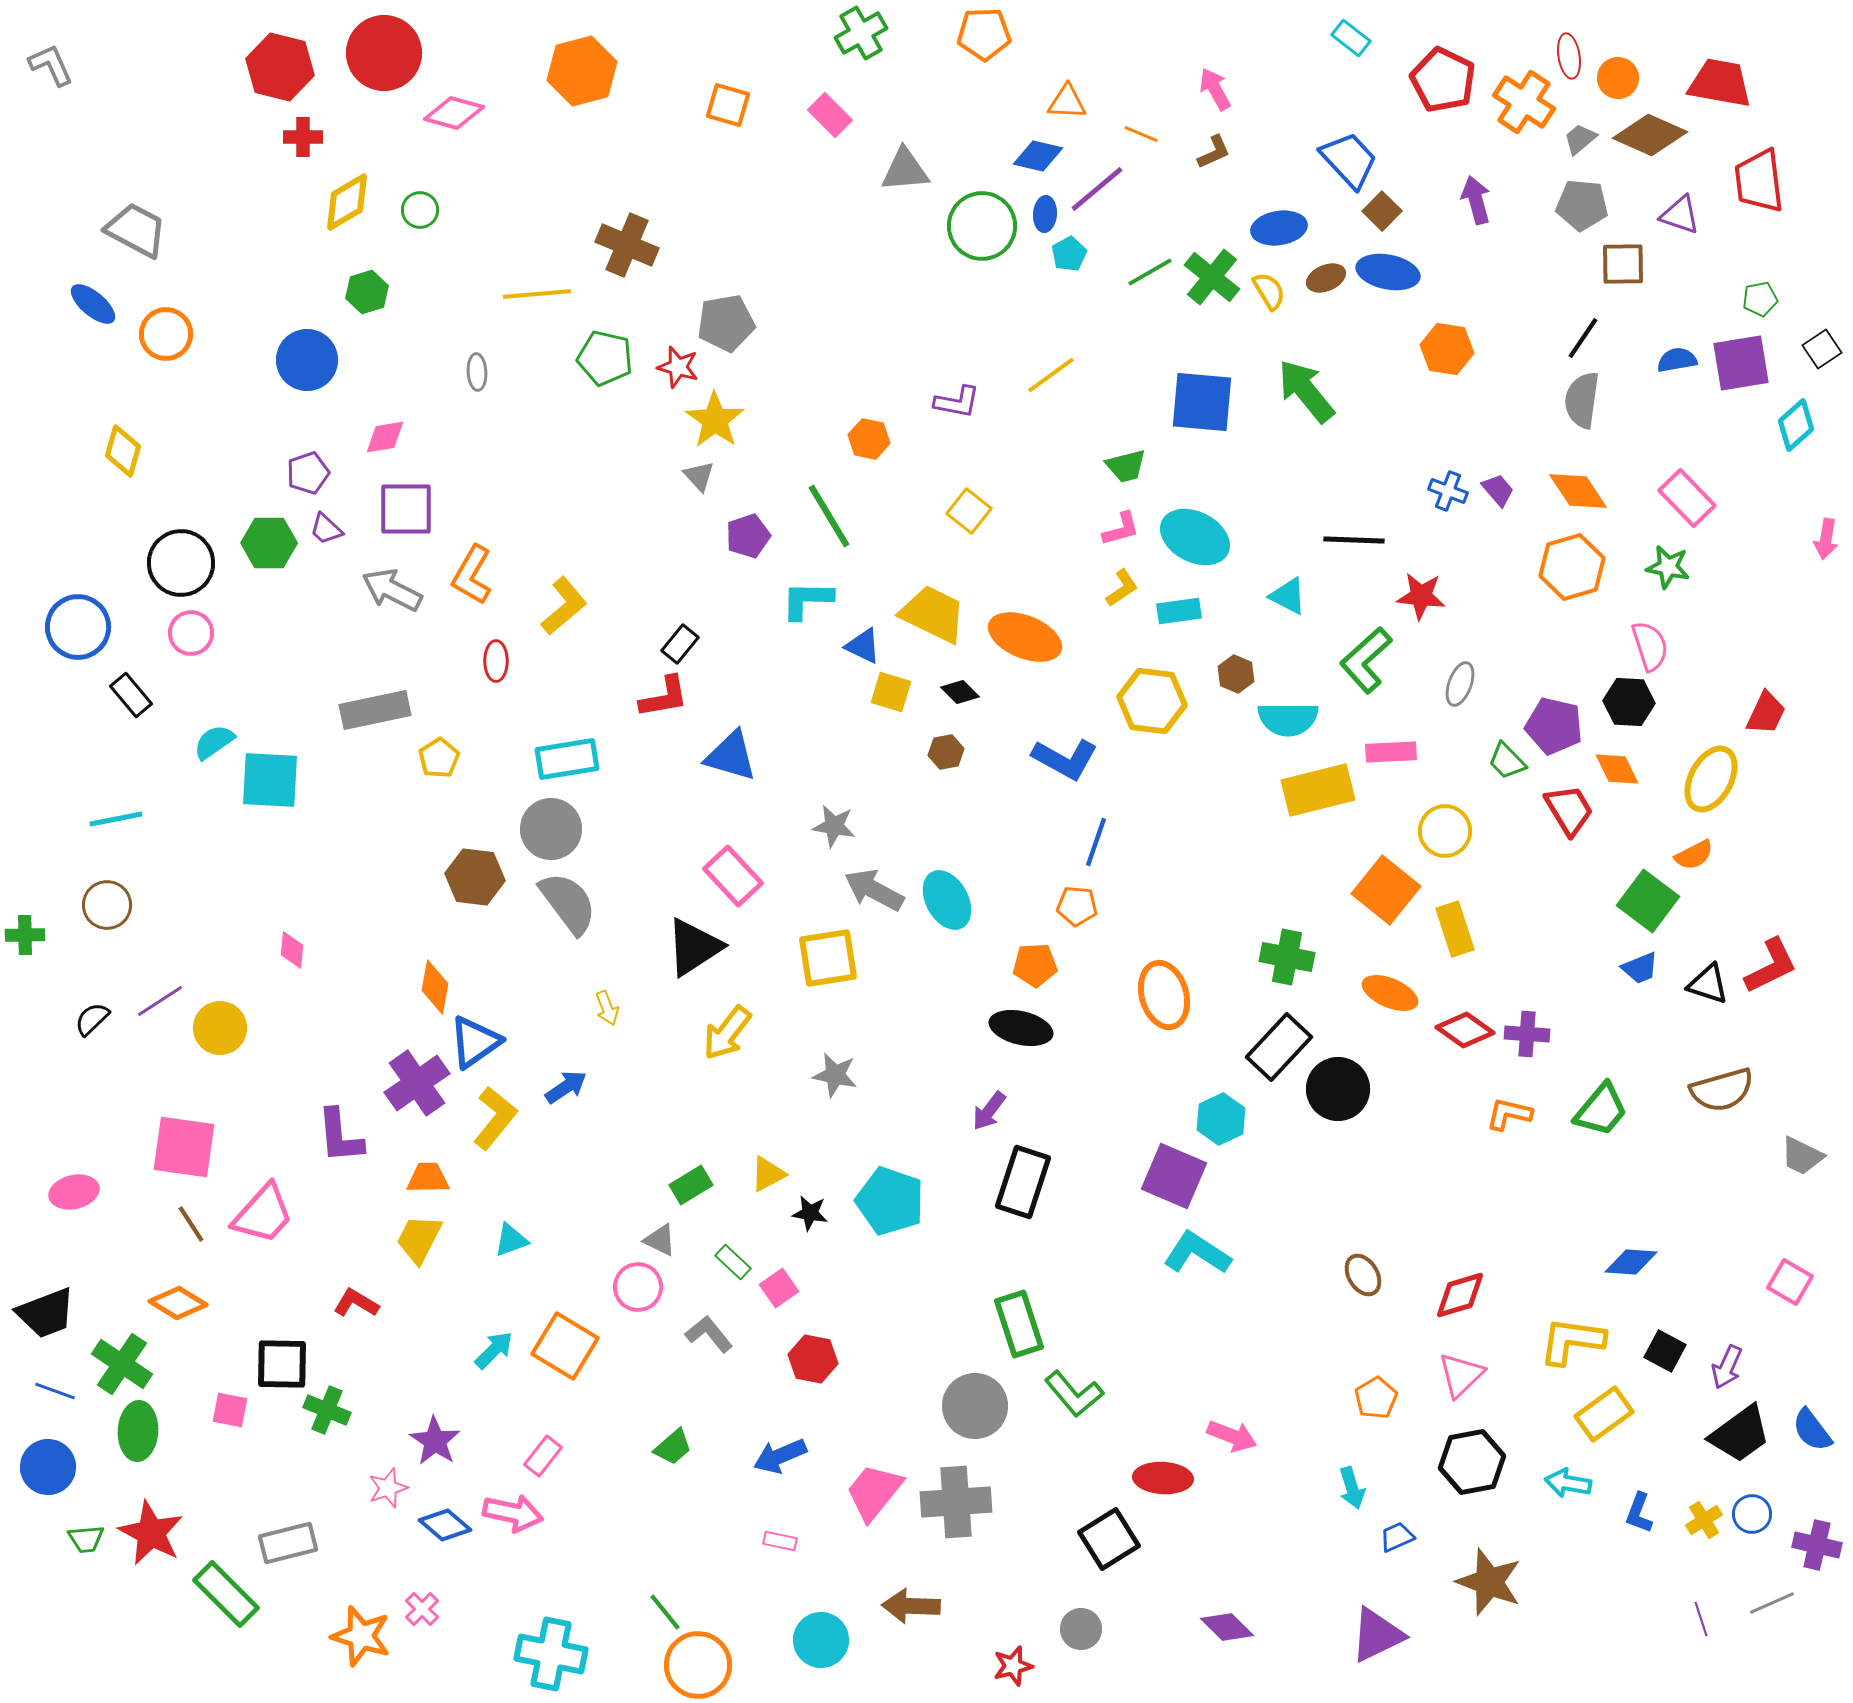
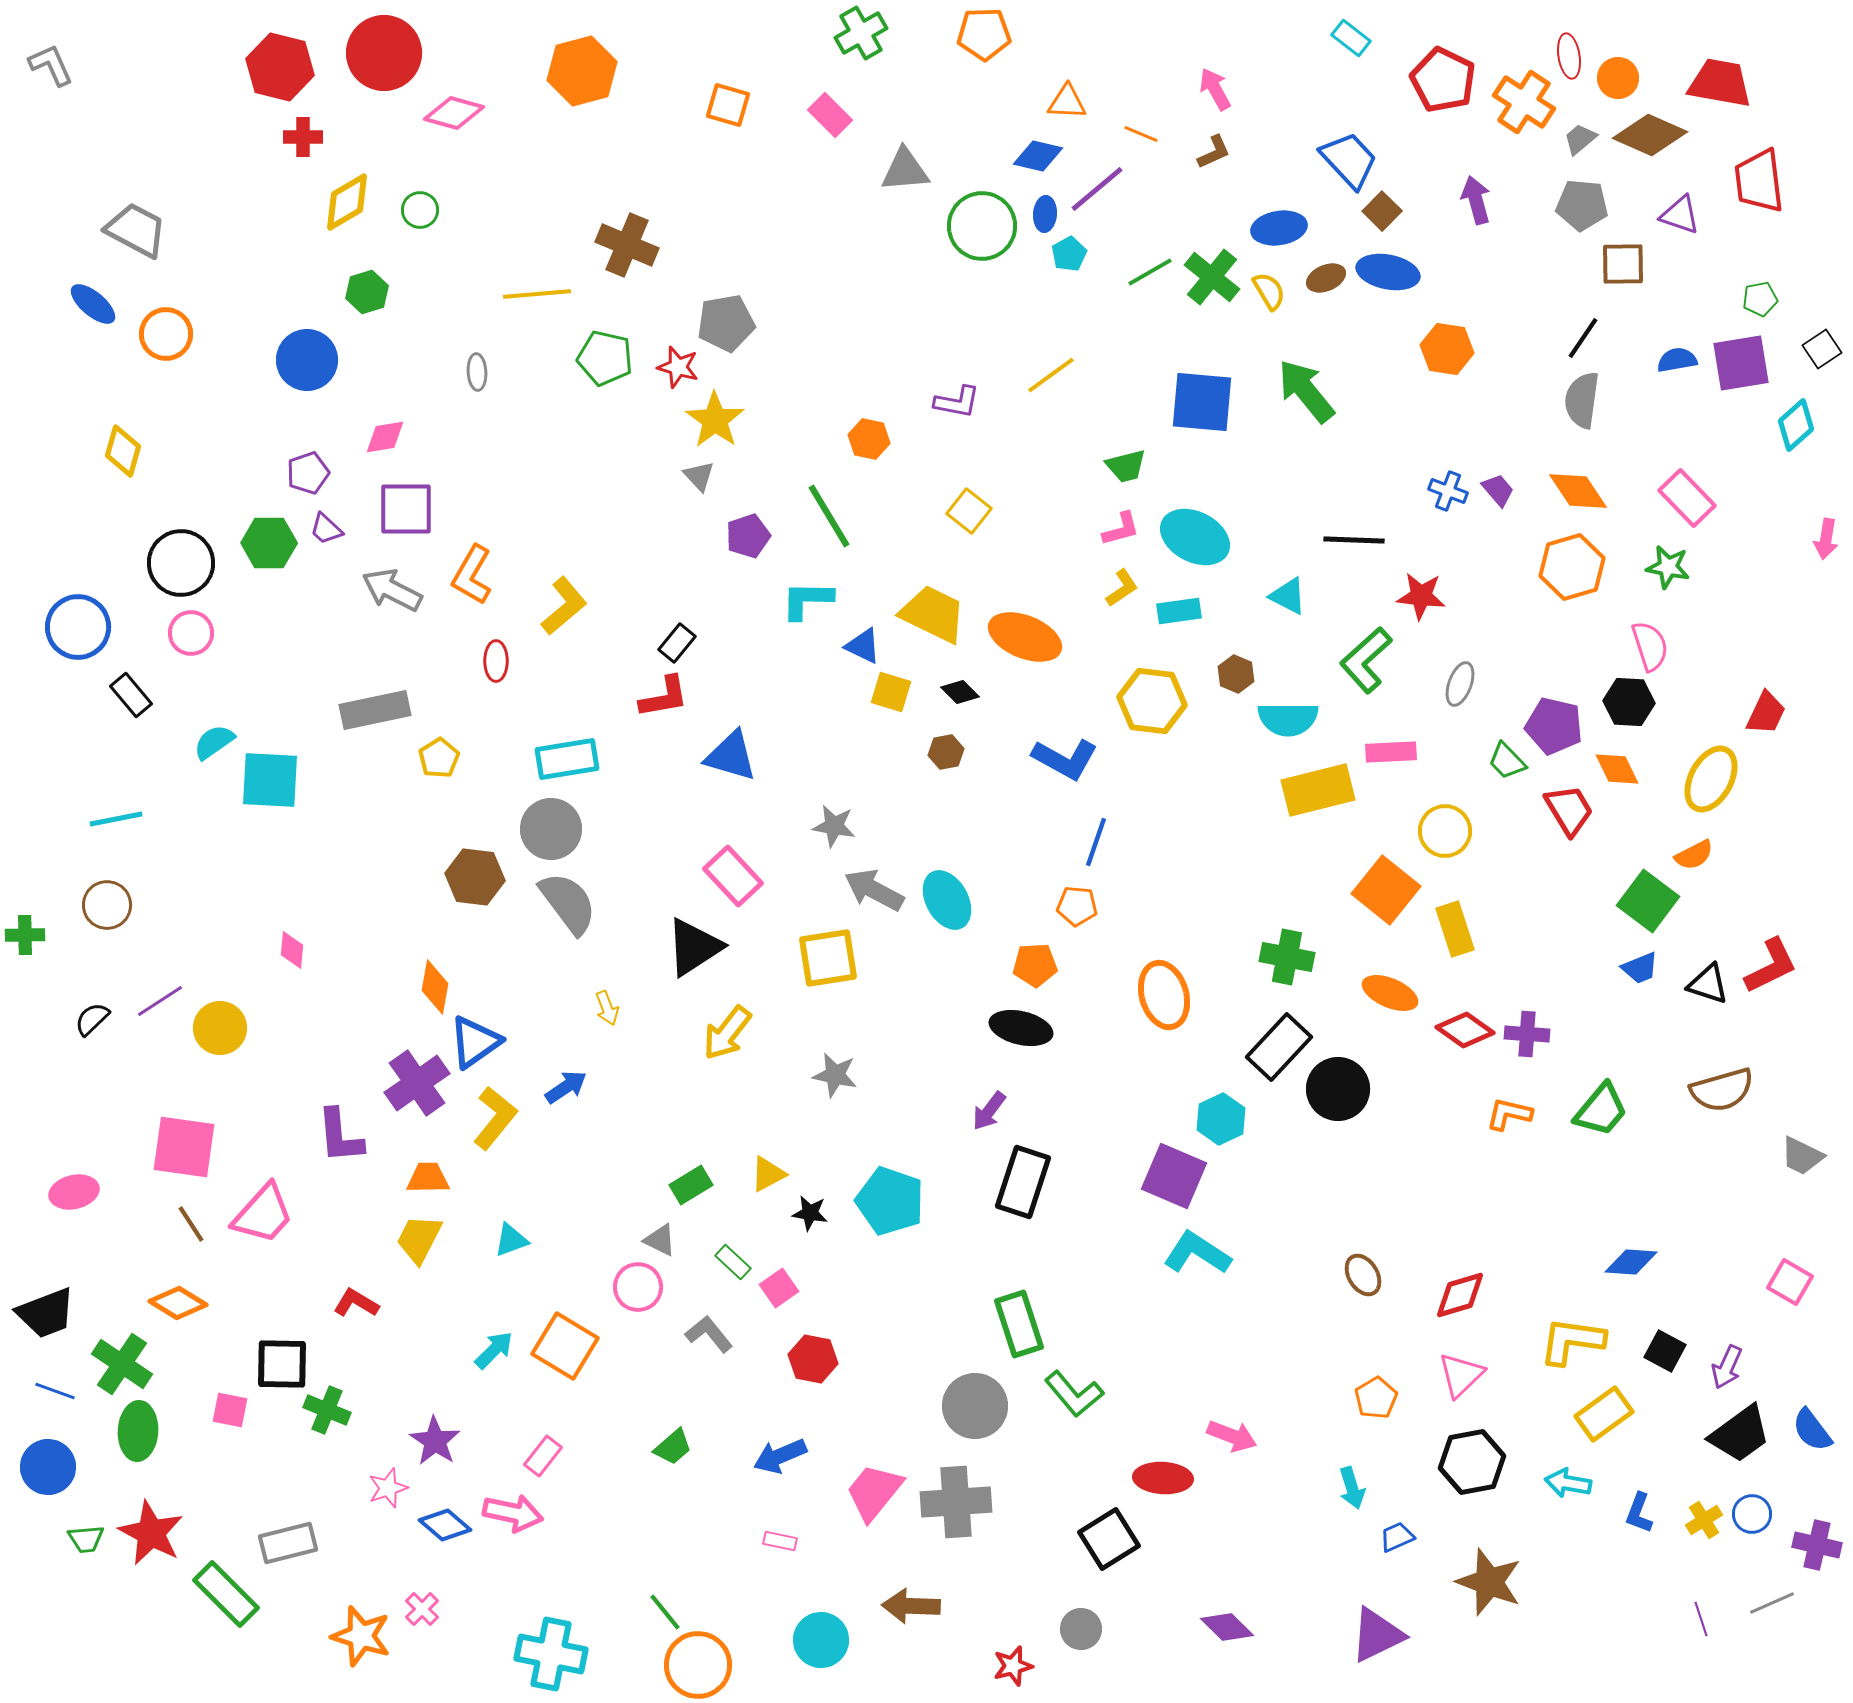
black rectangle at (680, 644): moved 3 px left, 1 px up
